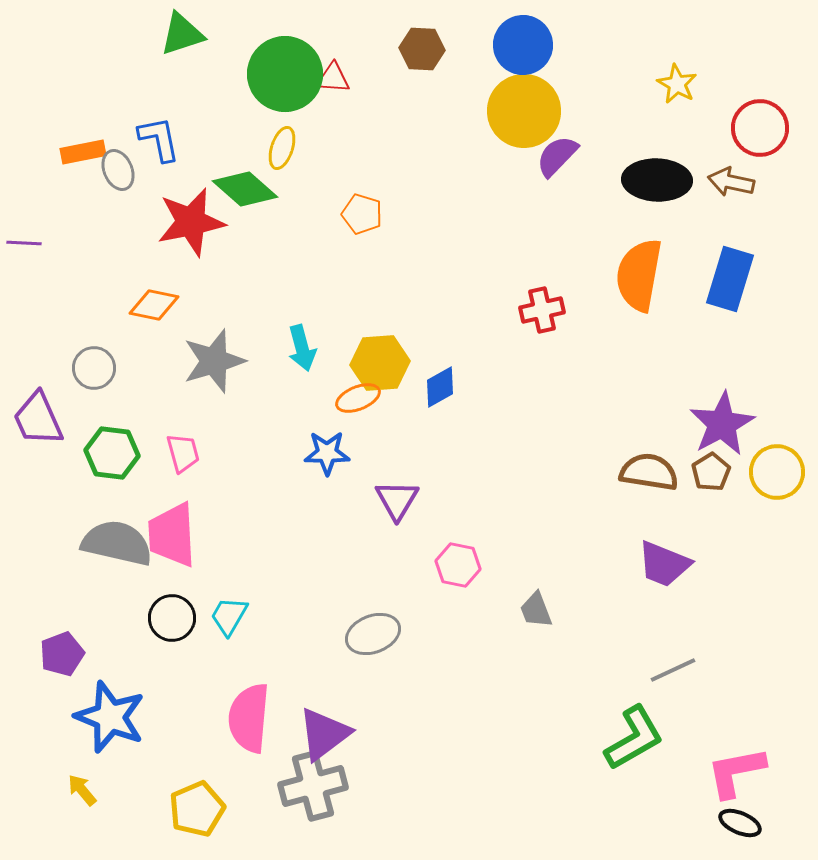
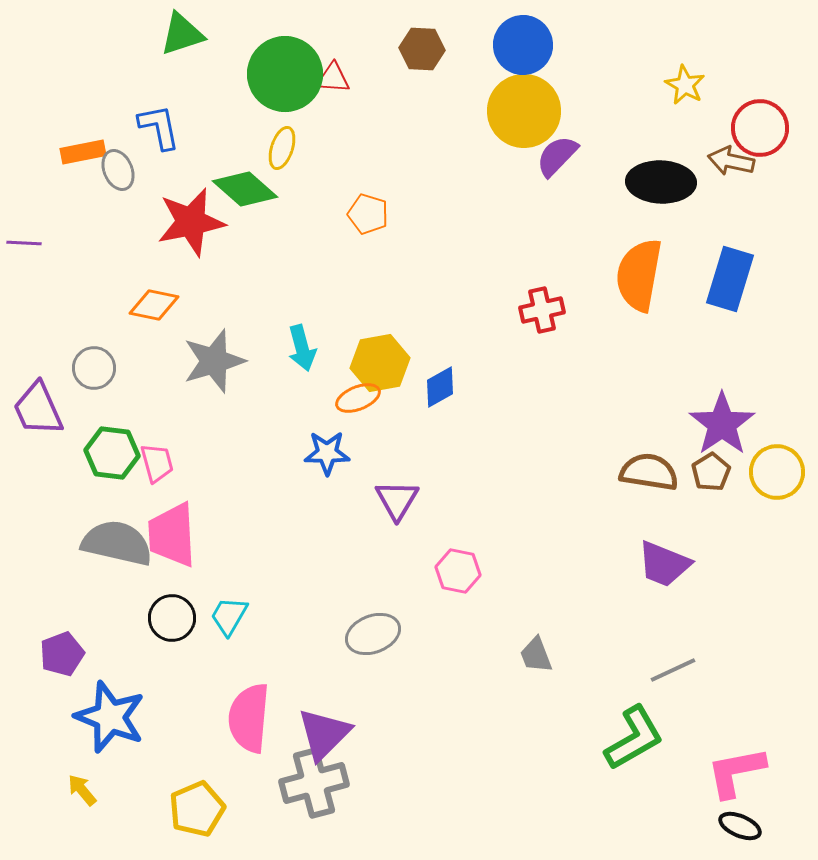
yellow star at (677, 84): moved 8 px right, 1 px down
blue L-shape at (159, 139): moved 12 px up
black ellipse at (657, 180): moved 4 px right, 2 px down
brown arrow at (731, 182): moved 21 px up
orange pentagon at (362, 214): moved 6 px right
yellow hexagon at (380, 363): rotated 6 degrees counterclockwise
purple trapezoid at (38, 419): moved 10 px up
purple star at (722, 424): rotated 6 degrees counterclockwise
pink trapezoid at (183, 453): moved 26 px left, 10 px down
pink hexagon at (458, 565): moved 6 px down
gray trapezoid at (536, 610): moved 45 px down
purple triangle at (324, 734): rotated 8 degrees counterclockwise
gray cross at (313, 786): moved 1 px right, 3 px up
black ellipse at (740, 823): moved 3 px down
